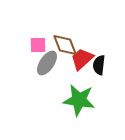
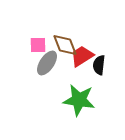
red trapezoid: moved 3 px up; rotated 10 degrees clockwise
